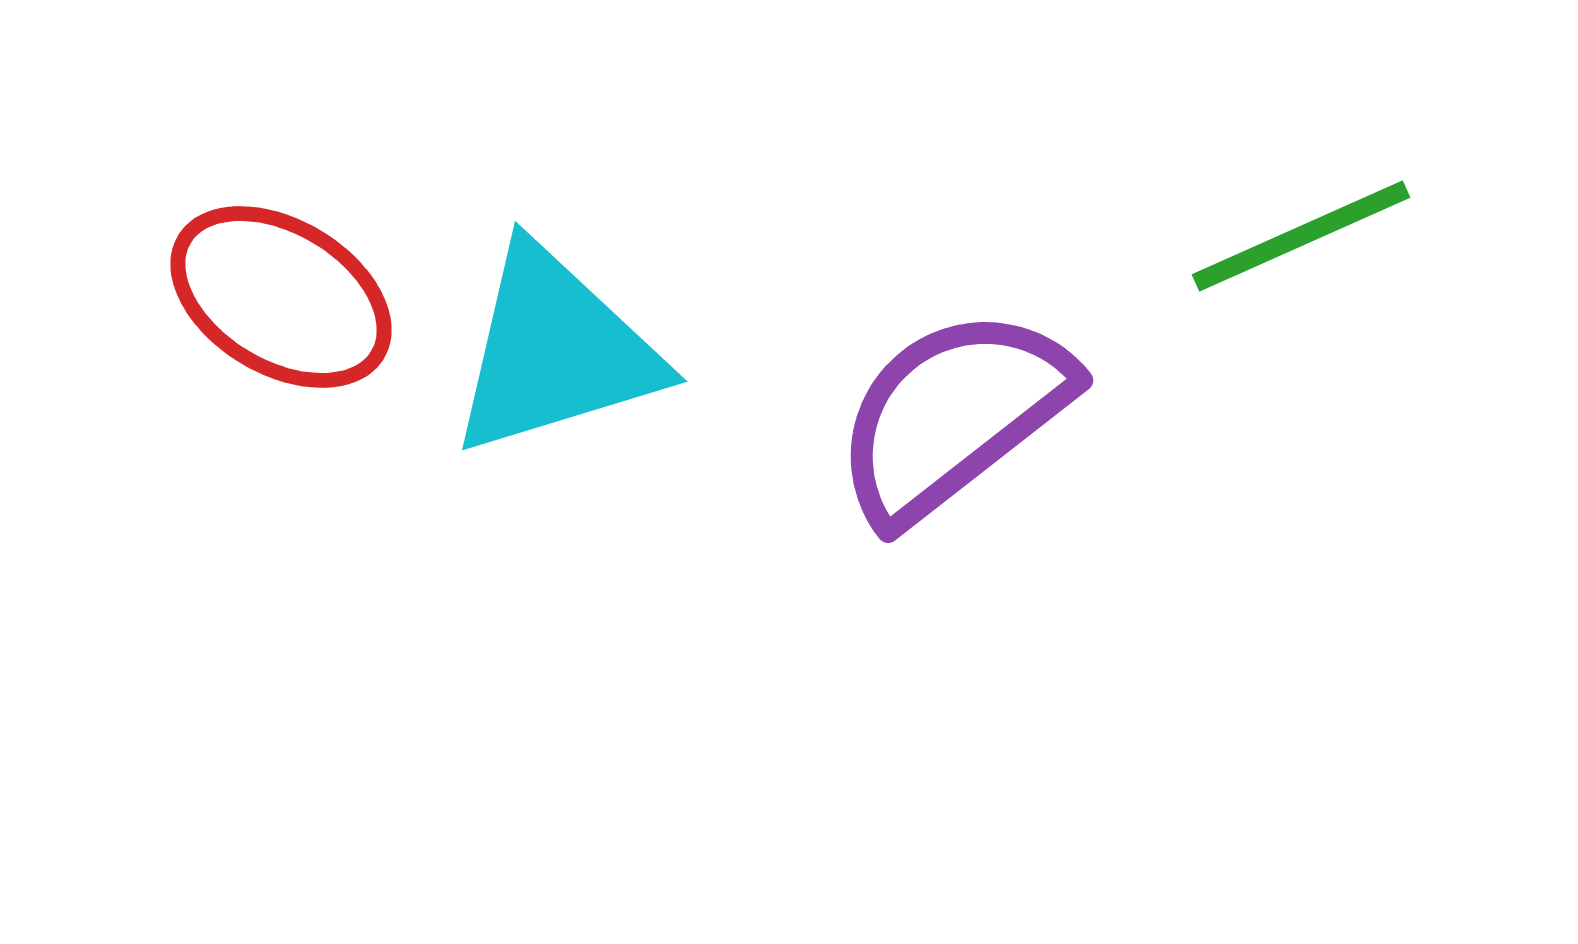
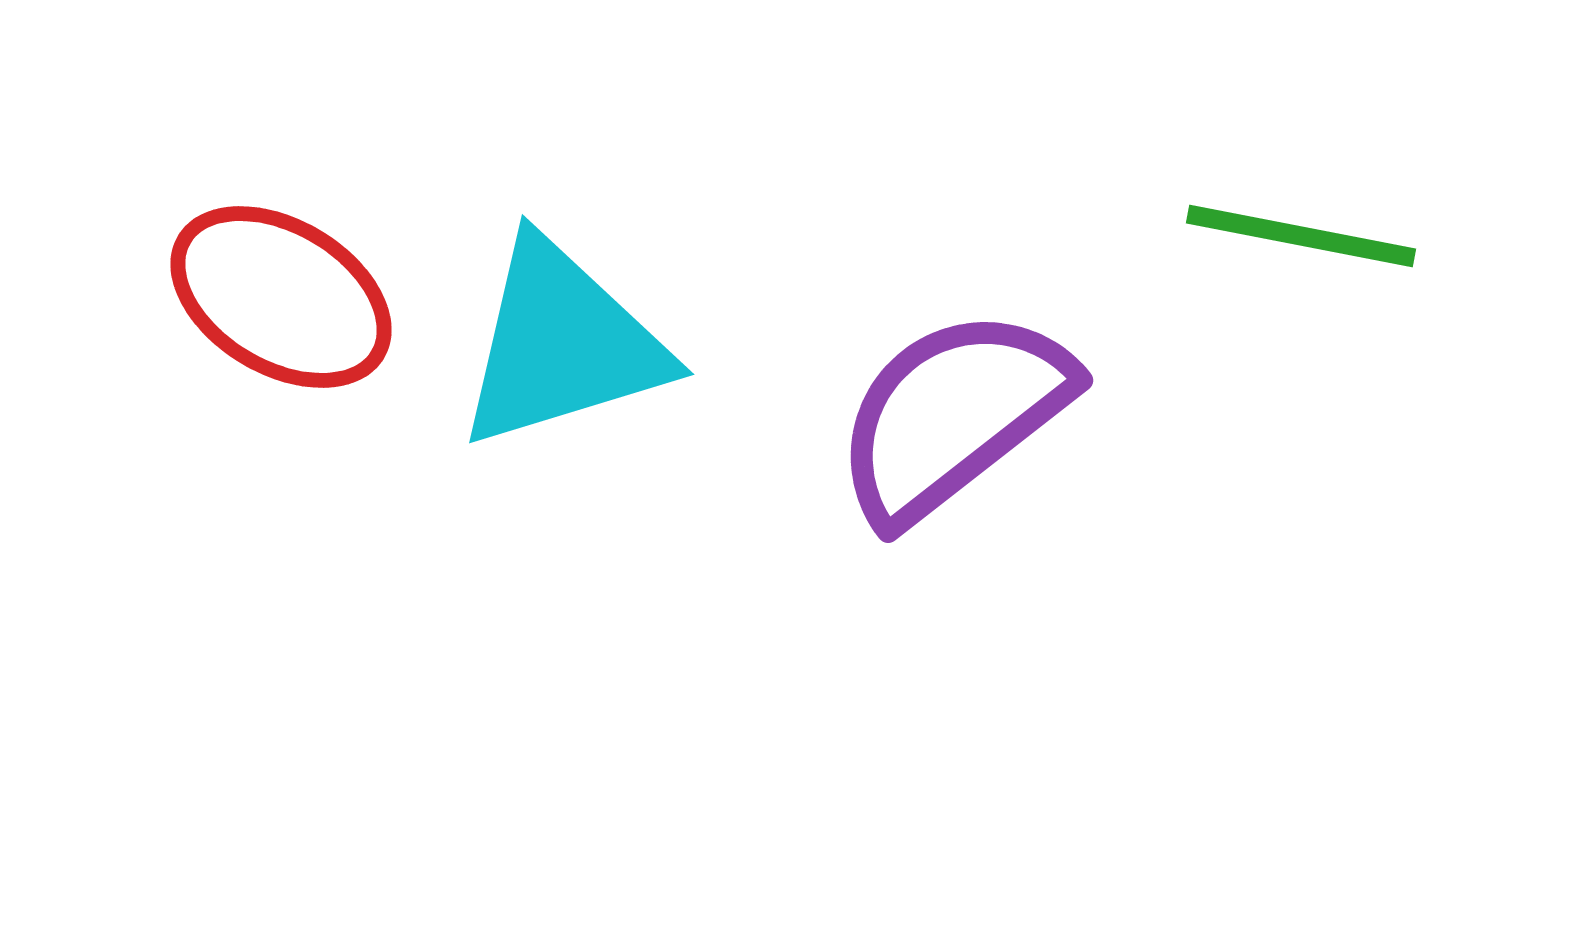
green line: rotated 35 degrees clockwise
cyan triangle: moved 7 px right, 7 px up
